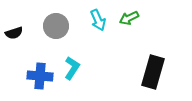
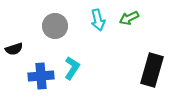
cyan arrow: rotated 10 degrees clockwise
gray circle: moved 1 px left
black semicircle: moved 16 px down
black rectangle: moved 1 px left, 2 px up
blue cross: moved 1 px right; rotated 10 degrees counterclockwise
